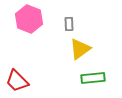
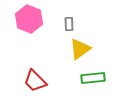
red trapezoid: moved 18 px right
